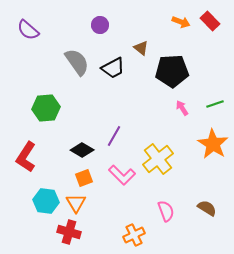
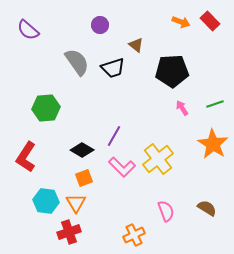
brown triangle: moved 5 px left, 3 px up
black trapezoid: rotated 10 degrees clockwise
pink L-shape: moved 8 px up
red cross: rotated 35 degrees counterclockwise
